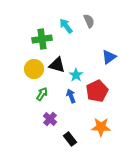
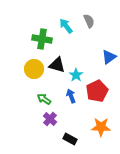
green cross: rotated 18 degrees clockwise
green arrow: moved 2 px right, 5 px down; rotated 88 degrees counterclockwise
black rectangle: rotated 24 degrees counterclockwise
